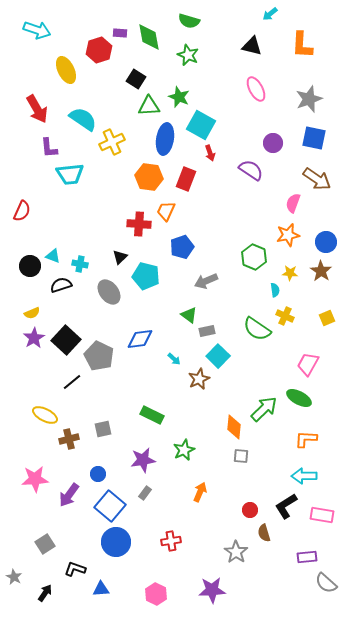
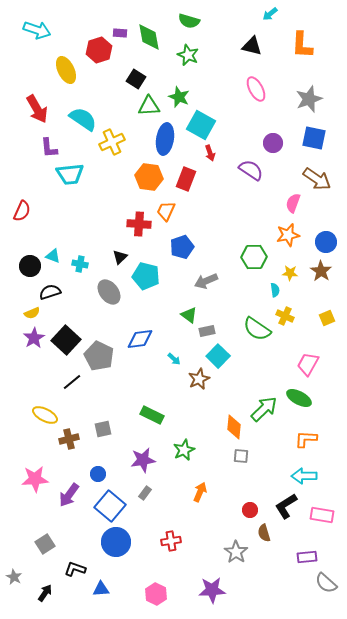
green hexagon at (254, 257): rotated 25 degrees counterclockwise
black semicircle at (61, 285): moved 11 px left, 7 px down
